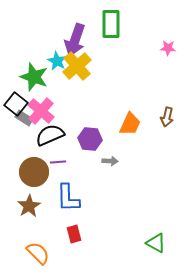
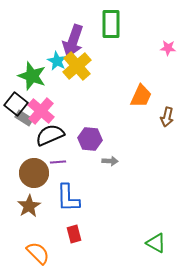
purple arrow: moved 2 px left, 1 px down
green star: moved 2 px left, 1 px up
orange trapezoid: moved 11 px right, 28 px up
brown circle: moved 1 px down
